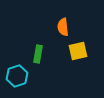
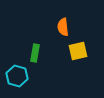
green rectangle: moved 3 px left, 1 px up
cyan hexagon: rotated 25 degrees counterclockwise
